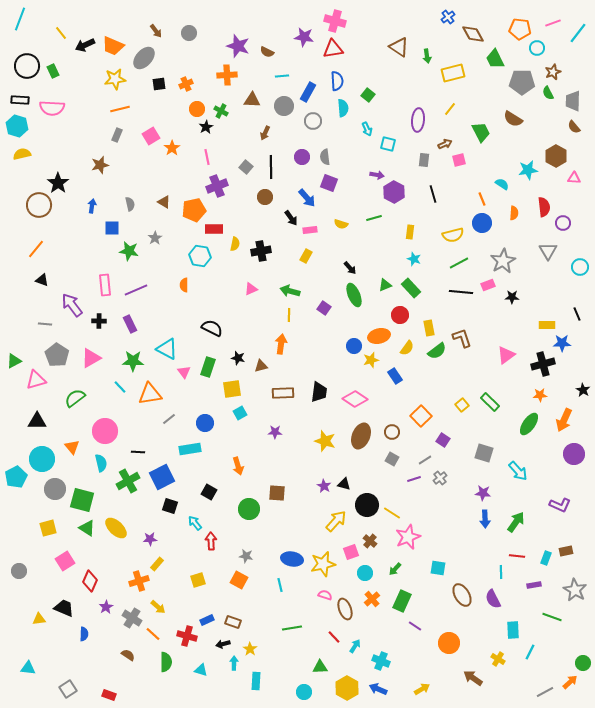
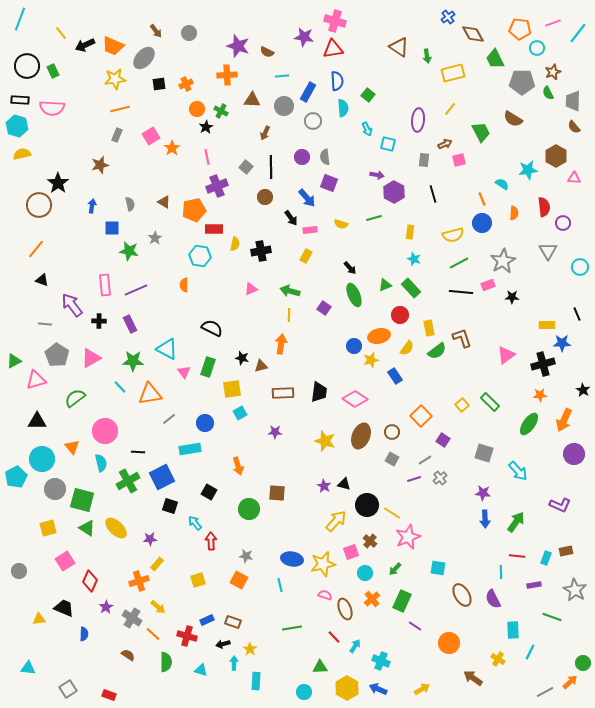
black star at (238, 358): moved 4 px right
